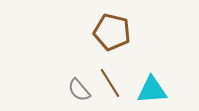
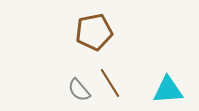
brown pentagon: moved 18 px left; rotated 24 degrees counterclockwise
cyan triangle: moved 16 px right
